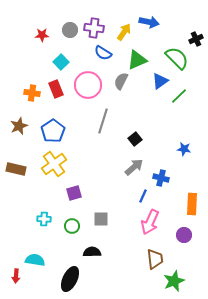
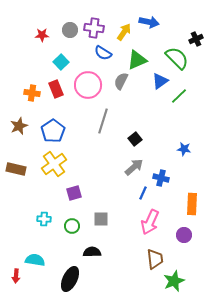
blue line: moved 3 px up
